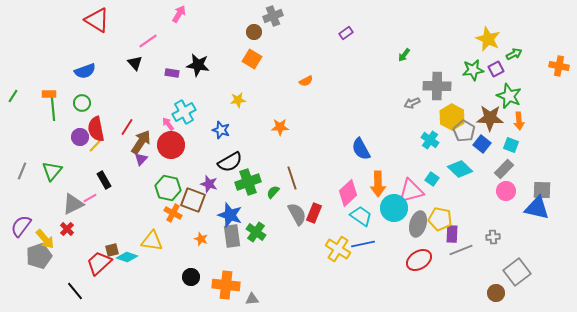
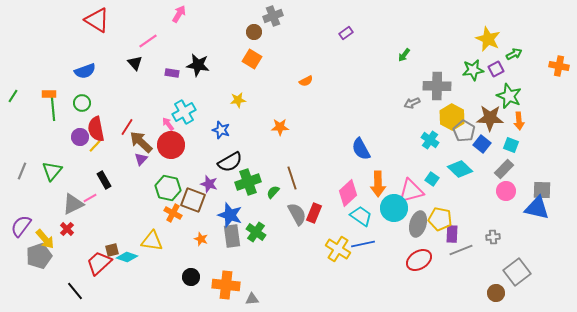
brown arrow at (141, 142): rotated 80 degrees counterclockwise
